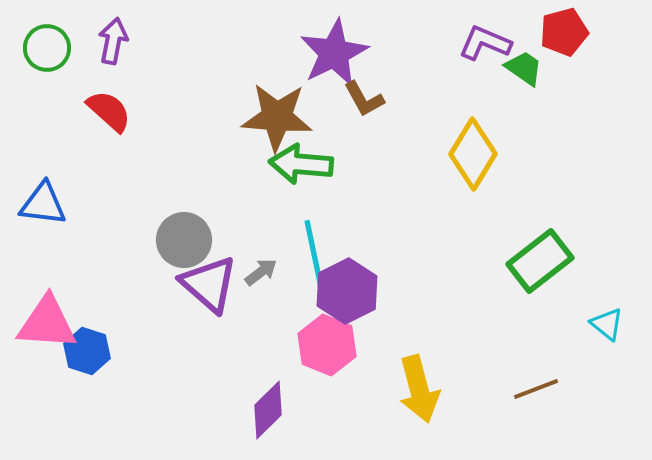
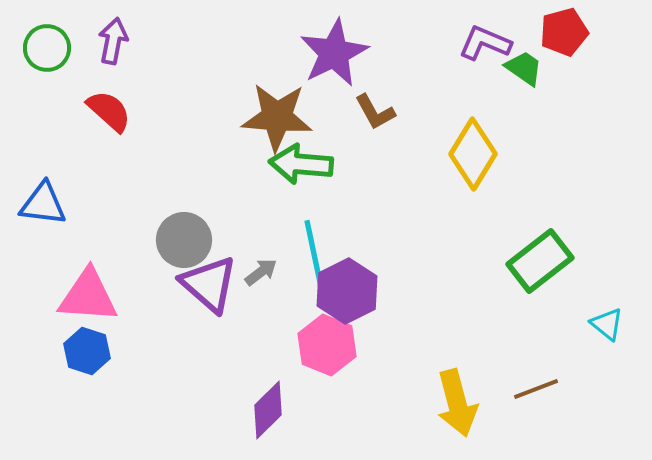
brown L-shape: moved 11 px right, 13 px down
pink triangle: moved 41 px right, 27 px up
yellow arrow: moved 38 px right, 14 px down
